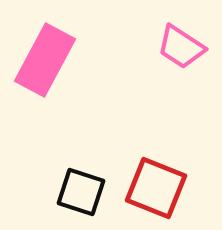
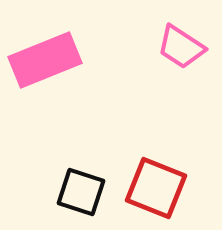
pink rectangle: rotated 40 degrees clockwise
